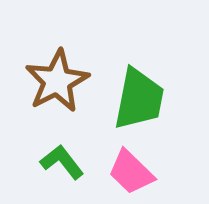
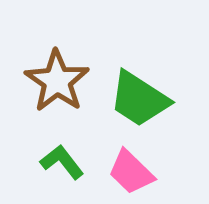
brown star: rotated 10 degrees counterclockwise
green trapezoid: rotated 112 degrees clockwise
